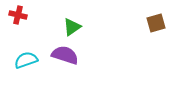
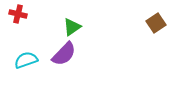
red cross: moved 1 px up
brown square: rotated 18 degrees counterclockwise
purple semicircle: moved 1 px left, 1 px up; rotated 116 degrees clockwise
